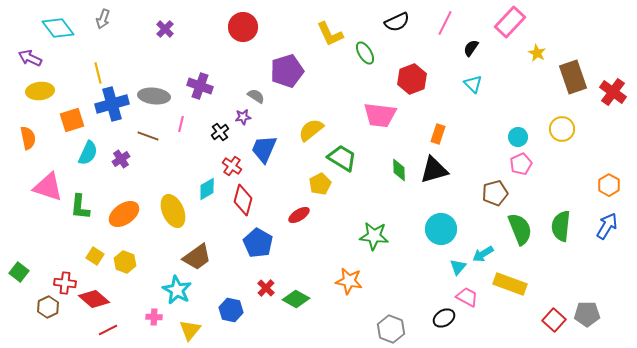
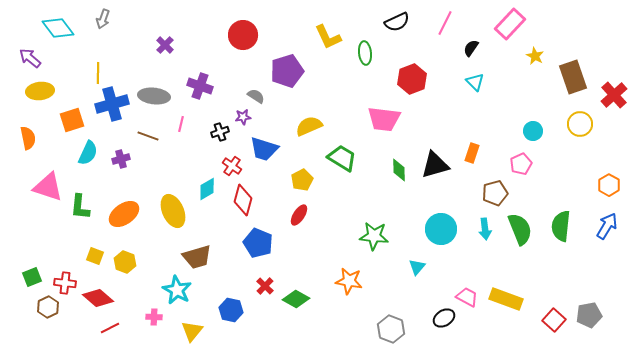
pink rectangle at (510, 22): moved 2 px down
red circle at (243, 27): moved 8 px down
purple cross at (165, 29): moved 16 px down
yellow L-shape at (330, 34): moved 2 px left, 3 px down
green ellipse at (365, 53): rotated 25 degrees clockwise
yellow star at (537, 53): moved 2 px left, 3 px down
purple arrow at (30, 58): rotated 15 degrees clockwise
yellow line at (98, 73): rotated 15 degrees clockwise
cyan triangle at (473, 84): moved 2 px right, 2 px up
red cross at (613, 92): moved 1 px right, 3 px down; rotated 12 degrees clockwise
pink trapezoid at (380, 115): moved 4 px right, 4 px down
yellow circle at (562, 129): moved 18 px right, 5 px up
yellow semicircle at (311, 130): moved 2 px left, 4 px up; rotated 16 degrees clockwise
black cross at (220, 132): rotated 18 degrees clockwise
orange rectangle at (438, 134): moved 34 px right, 19 px down
cyan circle at (518, 137): moved 15 px right, 6 px up
blue trapezoid at (264, 149): rotated 96 degrees counterclockwise
purple cross at (121, 159): rotated 18 degrees clockwise
black triangle at (434, 170): moved 1 px right, 5 px up
yellow pentagon at (320, 184): moved 18 px left, 4 px up
red ellipse at (299, 215): rotated 25 degrees counterclockwise
blue pentagon at (258, 243): rotated 8 degrees counterclockwise
cyan arrow at (483, 254): moved 2 px right, 25 px up; rotated 65 degrees counterclockwise
yellow square at (95, 256): rotated 12 degrees counterclockwise
brown trapezoid at (197, 257): rotated 20 degrees clockwise
cyan triangle at (458, 267): moved 41 px left
green square at (19, 272): moved 13 px right, 5 px down; rotated 30 degrees clockwise
yellow rectangle at (510, 284): moved 4 px left, 15 px down
red cross at (266, 288): moved 1 px left, 2 px up
red diamond at (94, 299): moved 4 px right, 1 px up
gray pentagon at (587, 314): moved 2 px right, 1 px down; rotated 10 degrees counterclockwise
red line at (108, 330): moved 2 px right, 2 px up
yellow triangle at (190, 330): moved 2 px right, 1 px down
